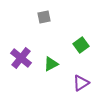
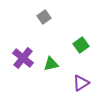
gray square: rotated 24 degrees counterclockwise
purple cross: moved 2 px right
green triangle: rotated 14 degrees clockwise
